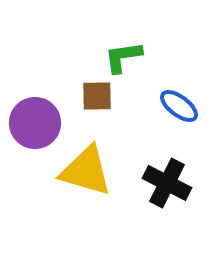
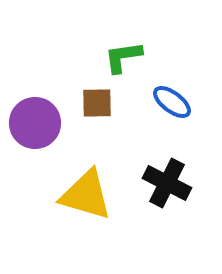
brown square: moved 7 px down
blue ellipse: moved 7 px left, 4 px up
yellow triangle: moved 24 px down
